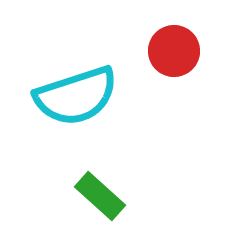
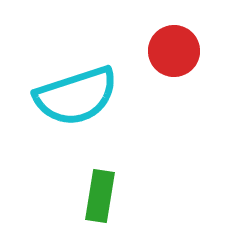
green rectangle: rotated 57 degrees clockwise
